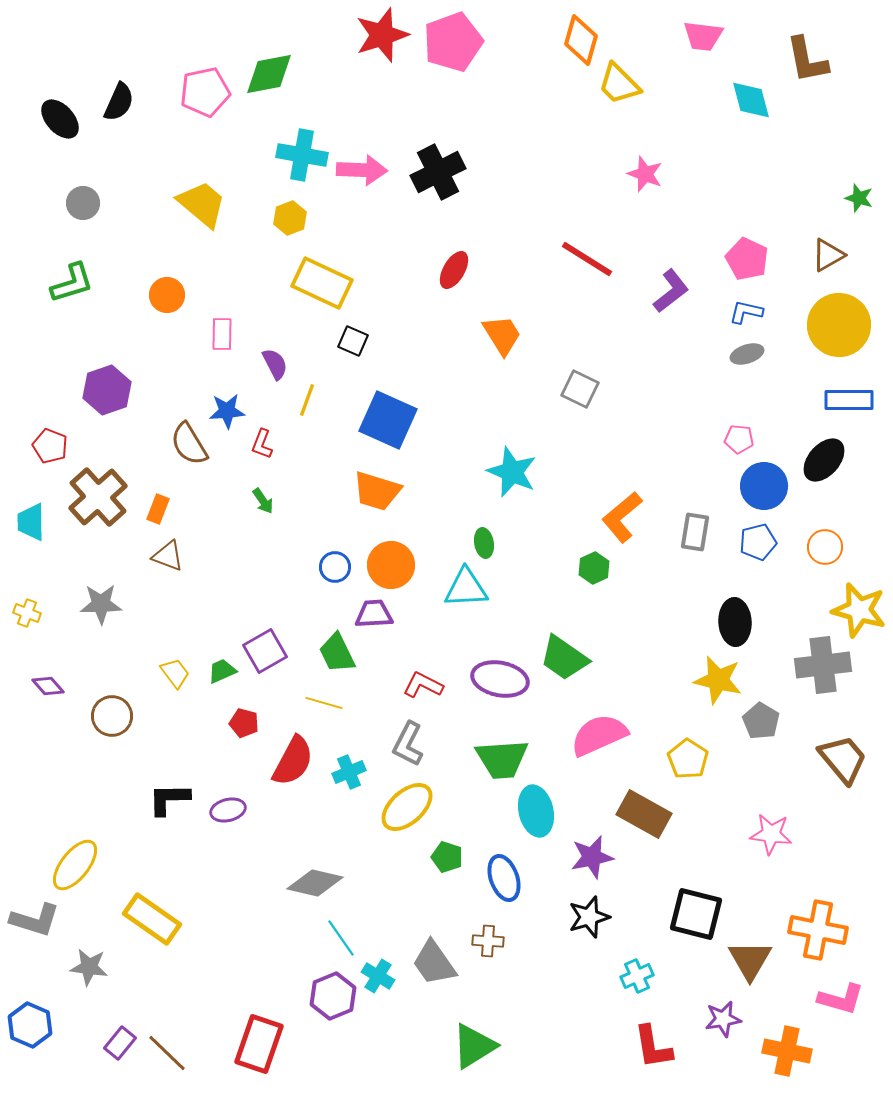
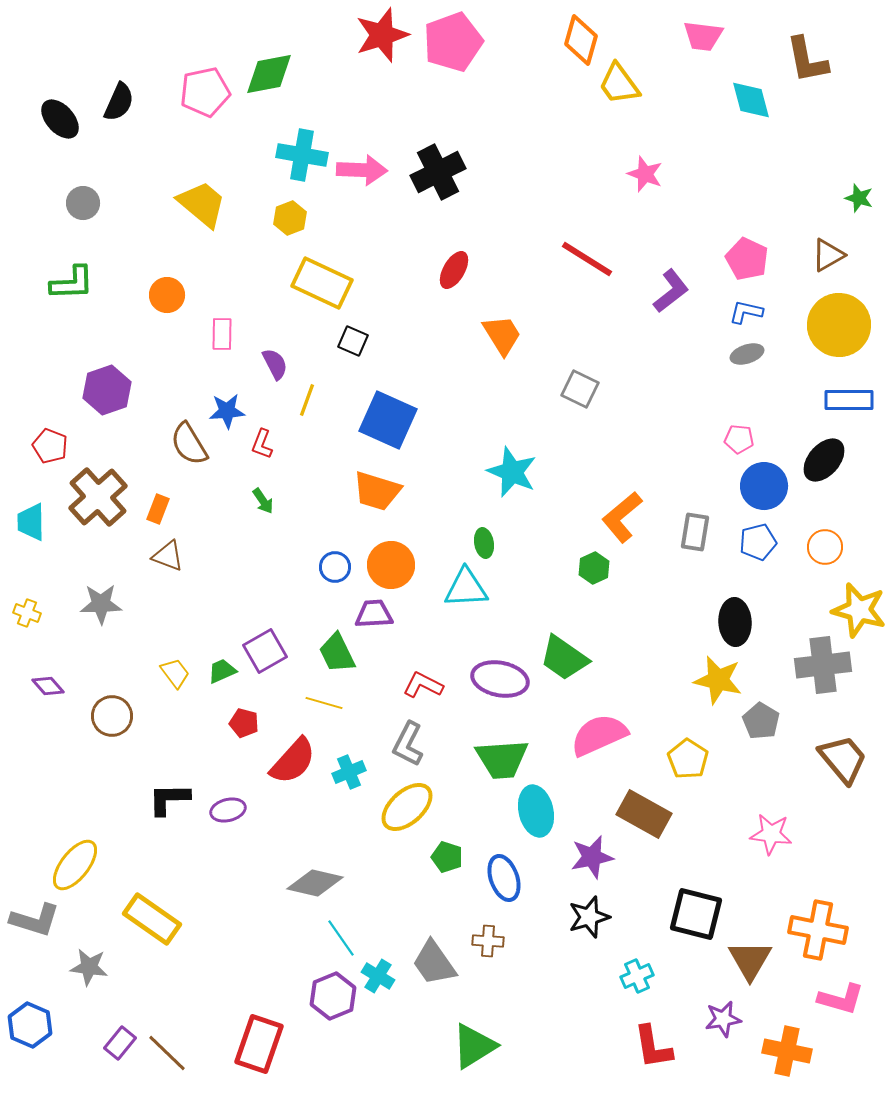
yellow trapezoid at (619, 84): rotated 9 degrees clockwise
green L-shape at (72, 283): rotated 15 degrees clockwise
red semicircle at (293, 761): rotated 14 degrees clockwise
